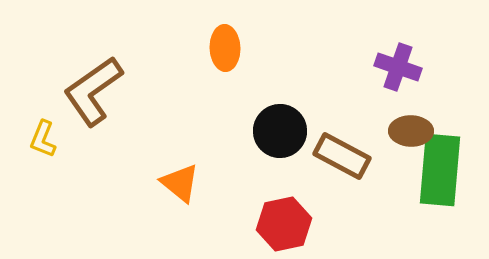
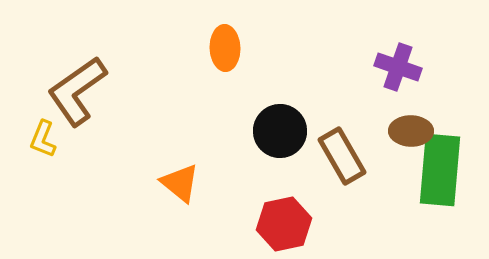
brown L-shape: moved 16 px left
brown rectangle: rotated 32 degrees clockwise
